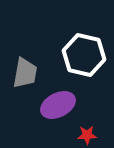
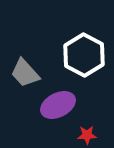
white hexagon: rotated 15 degrees clockwise
gray trapezoid: rotated 128 degrees clockwise
